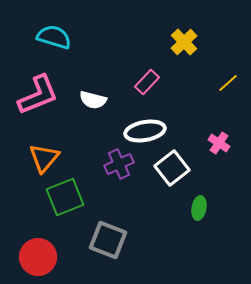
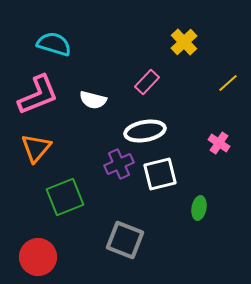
cyan semicircle: moved 7 px down
orange triangle: moved 8 px left, 10 px up
white square: moved 12 px left, 6 px down; rotated 24 degrees clockwise
gray square: moved 17 px right
